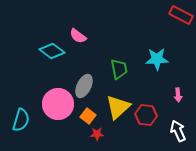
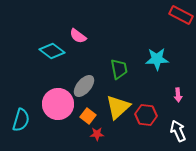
gray ellipse: rotated 15 degrees clockwise
